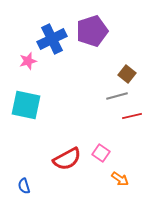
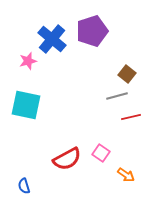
blue cross: rotated 24 degrees counterclockwise
red line: moved 1 px left, 1 px down
orange arrow: moved 6 px right, 4 px up
